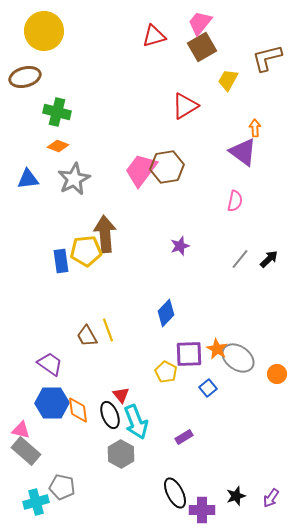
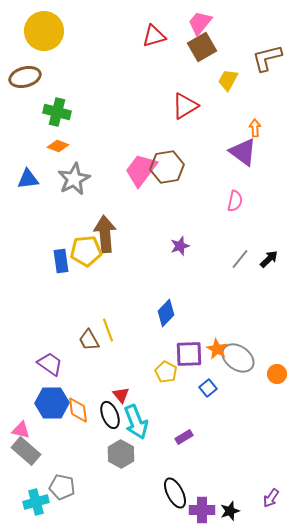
brown trapezoid at (87, 336): moved 2 px right, 4 px down
black star at (236, 496): moved 6 px left, 15 px down
